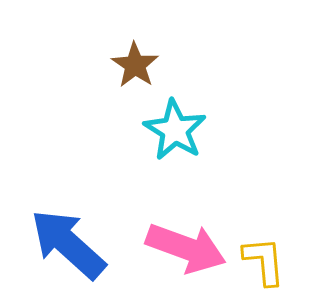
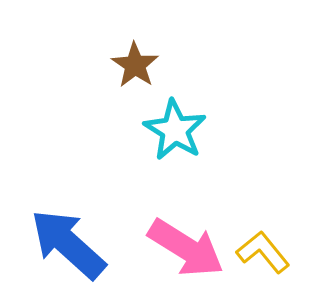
pink arrow: rotated 12 degrees clockwise
yellow L-shape: moved 1 px left, 9 px up; rotated 34 degrees counterclockwise
